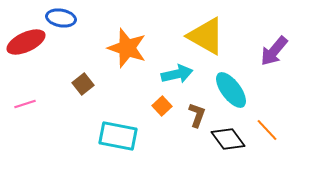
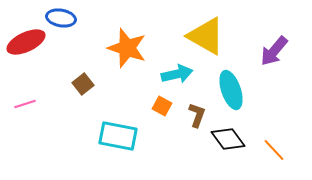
cyan ellipse: rotated 18 degrees clockwise
orange square: rotated 18 degrees counterclockwise
orange line: moved 7 px right, 20 px down
